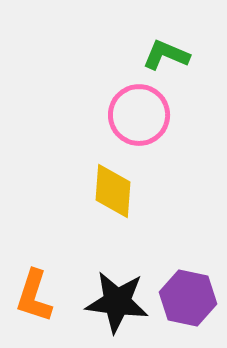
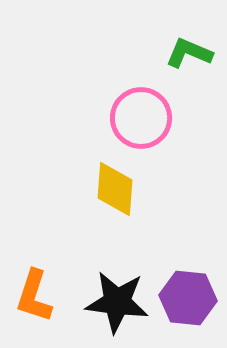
green L-shape: moved 23 px right, 2 px up
pink circle: moved 2 px right, 3 px down
yellow diamond: moved 2 px right, 2 px up
purple hexagon: rotated 6 degrees counterclockwise
